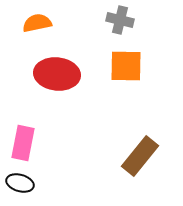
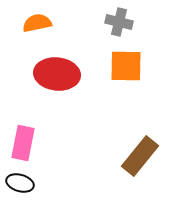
gray cross: moved 1 px left, 2 px down
